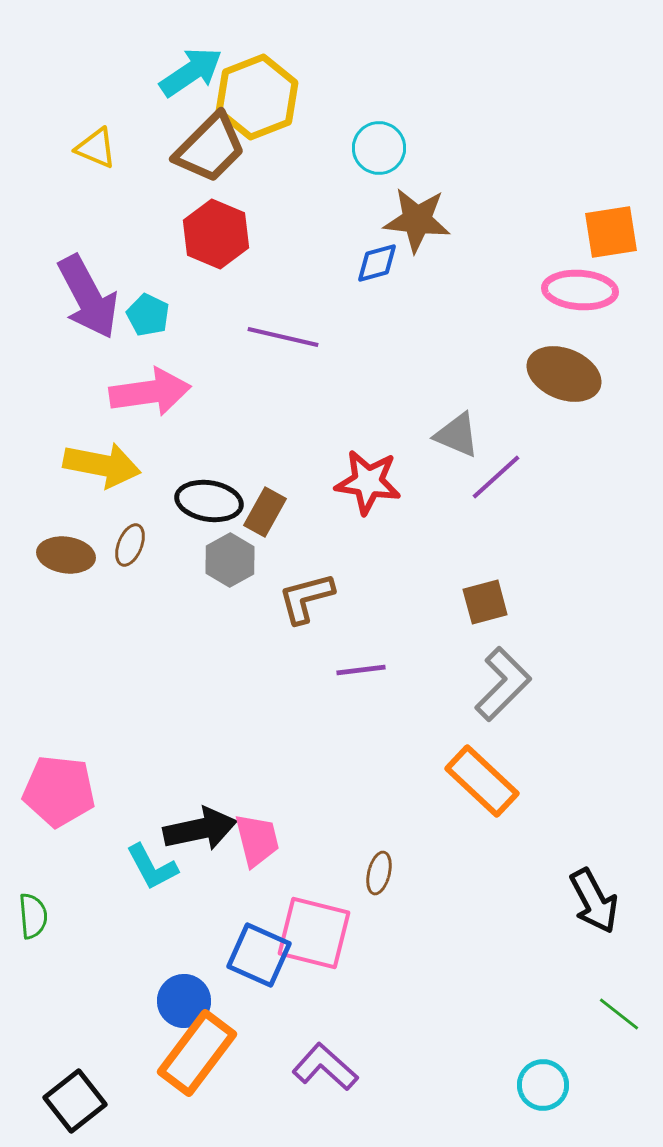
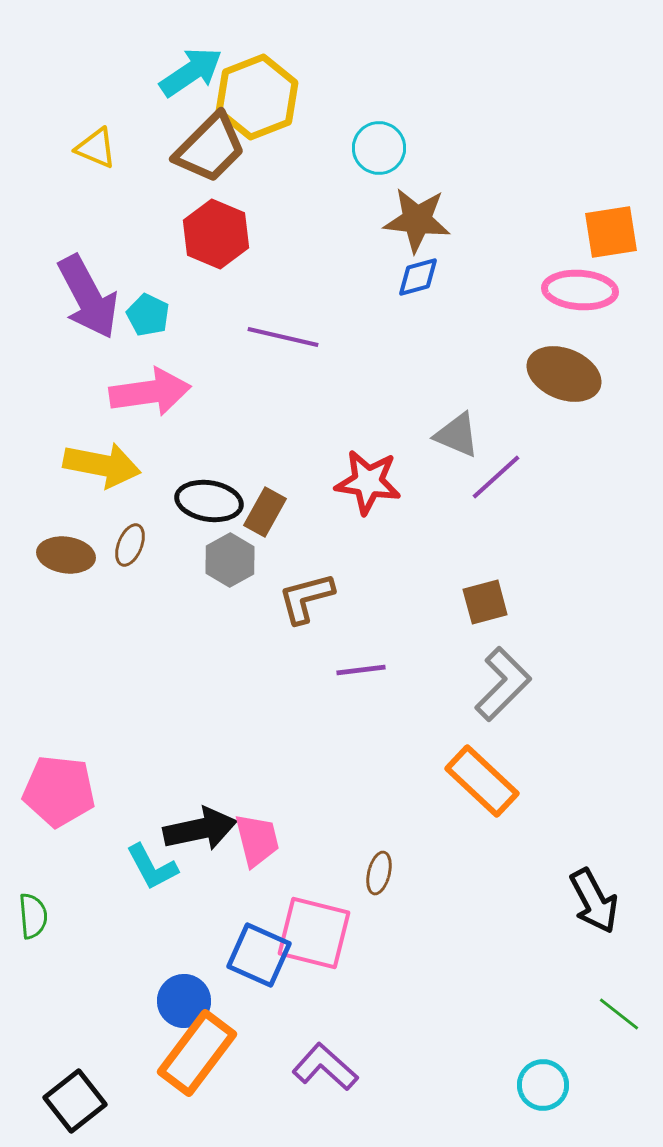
blue diamond at (377, 263): moved 41 px right, 14 px down
